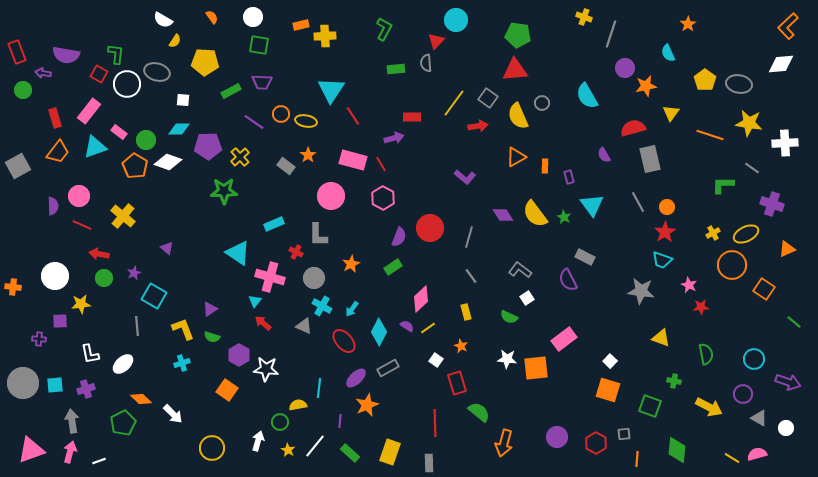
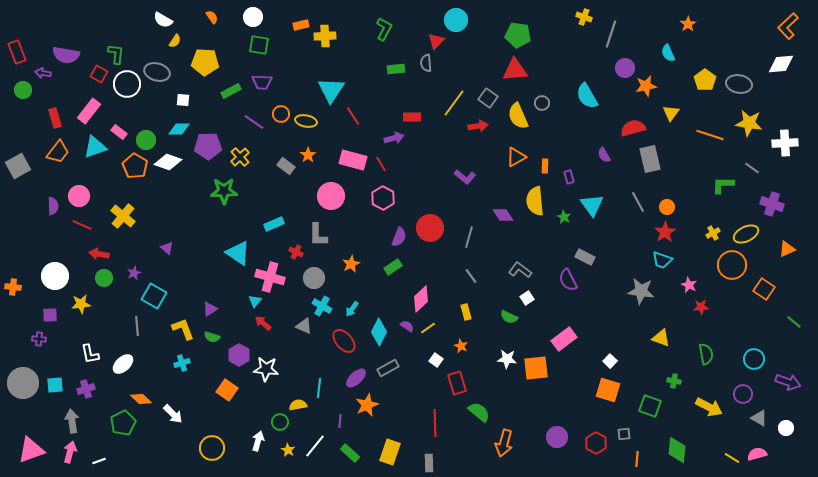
yellow semicircle at (535, 214): moved 13 px up; rotated 32 degrees clockwise
purple square at (60, 321): moved 10 px left, 6 px up
